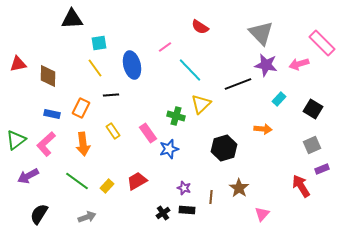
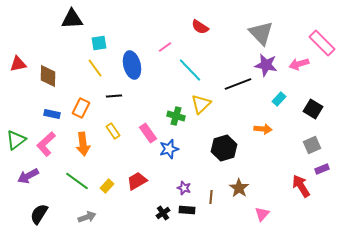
black line at (111, 95): moved 3 px right, 1 px down
